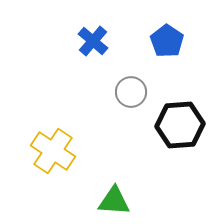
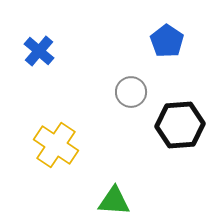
blue cross: moved 54 px left, 10 px down
yellow cross: moved 3 px right, 6 px up
